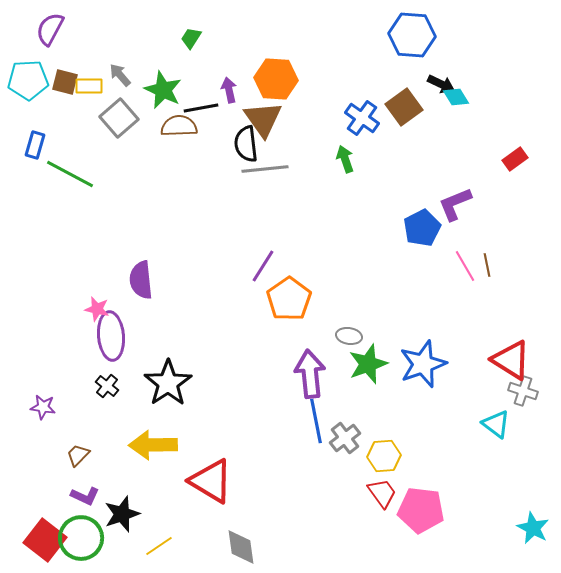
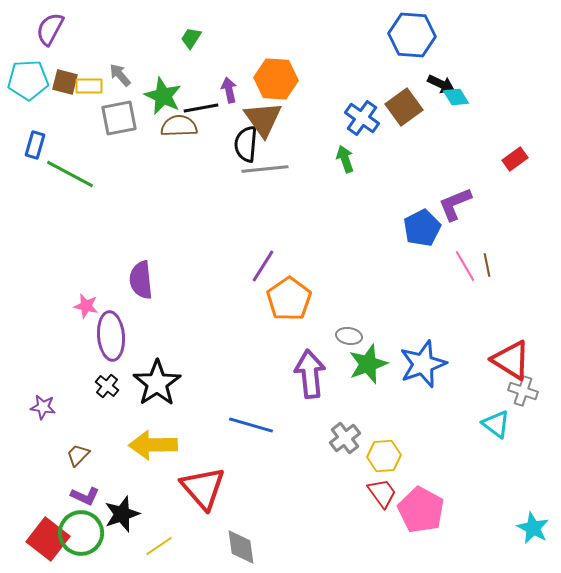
green star at (163, 90): moved 6 px down
gray square at (119, 118): rotated 30 degrees clockwise
black semicircle at (246, 144): rotated 12 degrees clockwise
pink star at (97, 309): moved 11 px left, 3 px up
black star at (168, 383): moved 11 px left
blue line at (316, 421): moved 65 px left, 4 px down; rotated 63 degrees counterclockwise
red triangle at (211, 481): moved 8 px left, 7 px down; rotated 18 degrees clockwise
pink pentagon at (421, 510): rotated 21 degrees clockwise
green circle at (81, 538): moved 5 px up
red square at (45, 540): moved 3 px right, 1 px up
